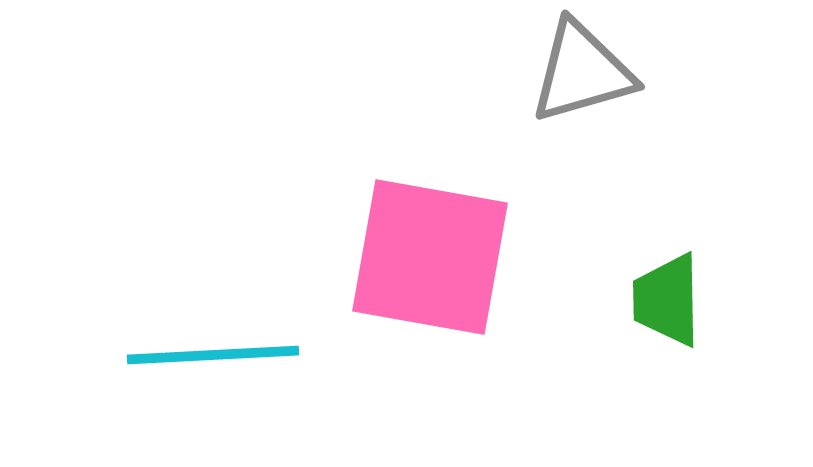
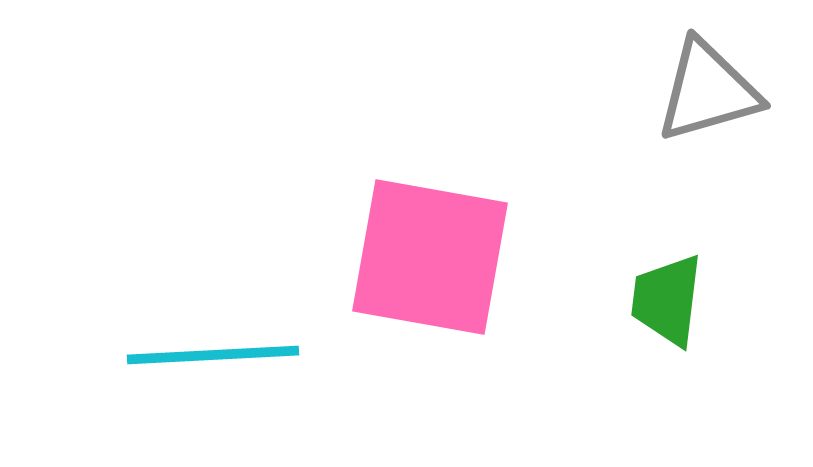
gray triangle: moved 126 px right, 19 px down
green trapezoid: rotated 8 degrees clockwise
